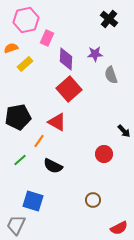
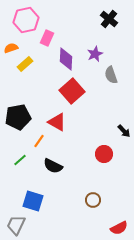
purple star: rotated 21 degrees counterclockwise
red square: moved 3 px right, 2 px down
